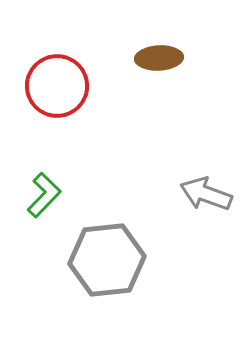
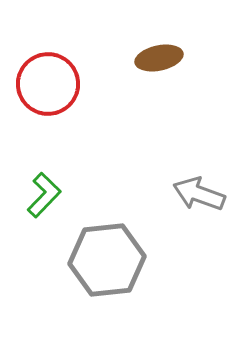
brown ellipse: rotated 9 degrees counterclockwise
red circle: moved 9 px left, 2 px up
gray arrow: moved 7 px left
